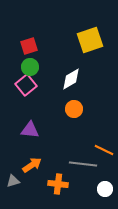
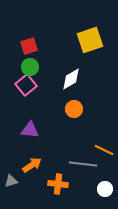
gray triangle: moved 2 px left
